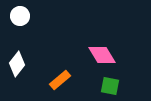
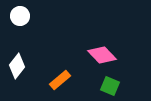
pink diamond: rotated 12 degrees counterclockwise
white diamond: moved 2 px down
green square: rotated 12 degrees clockwise
